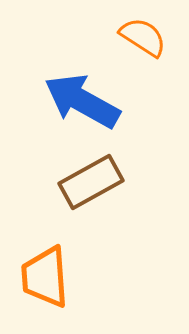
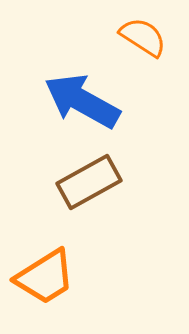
brown rectangle: moved 2 px left
orange trapezoid: rotated 118 degrees counterclockwise
